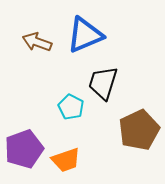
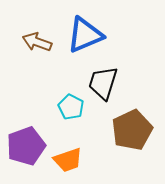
brown pentagon: moved 7 px left
purple pentagon: moved 2 px right, 3 px up
orange trapezoid: moved 2 px right
